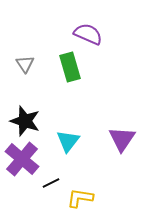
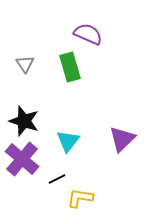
black star: moved 1 px left
purple triangle: rotated 12 degrees clockwise
black line: moved 6 px right, 4 px up
